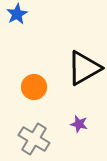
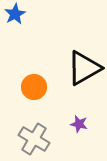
blue star: moved 2 px left
